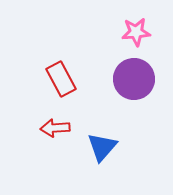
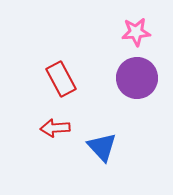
purple circle: moved 3 px right, 1 px up
blue triangle: rotated 24 degrees counterclockwise
